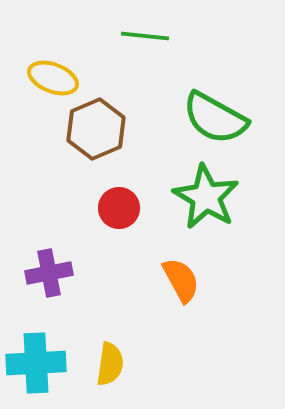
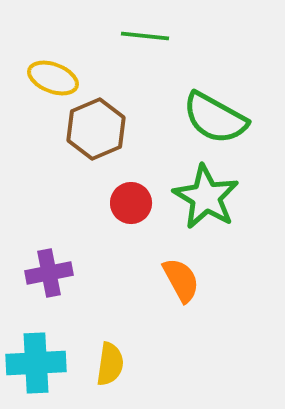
red circle: moved 12 px right, 5 px up
